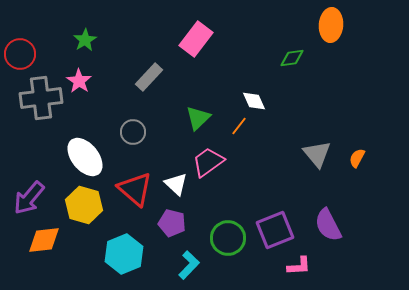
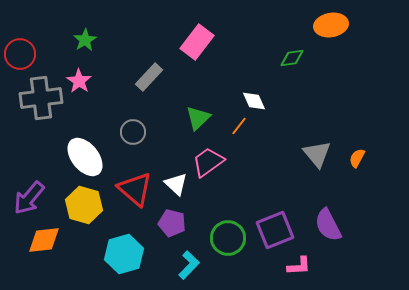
orange ellipse: rotated 76 degrees clockwise
pink rectangle: moved 1 px right, 3 px down
cyan hexagon: rotated 6 degrees clockwise
